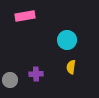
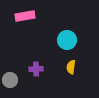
purple cross: moved 5 px up
